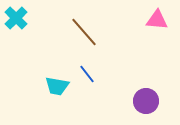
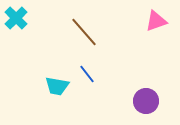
pink triangle: moved 1 px left, 1 px down; rotated 25 degrees counterclockwise
